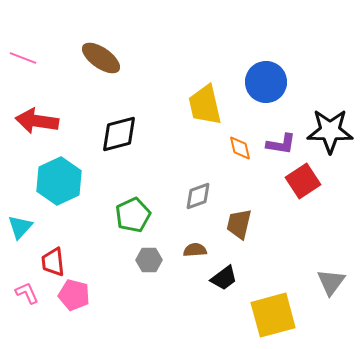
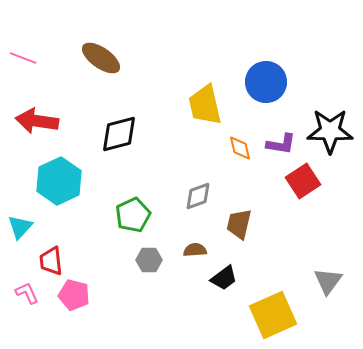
red trapezoid: moved 2 px left, 1 px up
gray triangle: moved 3 px left, 1 px up
yellow square: rotated 9 degrees counterclockwise
